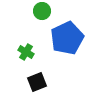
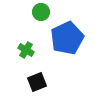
green circle: moved 1 px left, 1 px down
green cross: moved 2 px up
